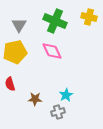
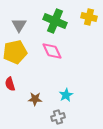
gray cross: moved 5 px down
